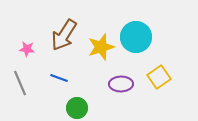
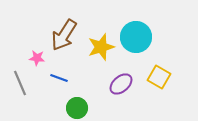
pink star: moved 10 px right, 9 px down
yellow square: rotated 25 degrees counterclockwise
purple ellipse: rotated 40 degrees counterclockwise
